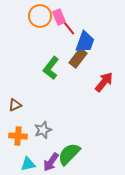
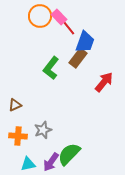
pink rectangle: rotated 21 degrees counterclockwise
